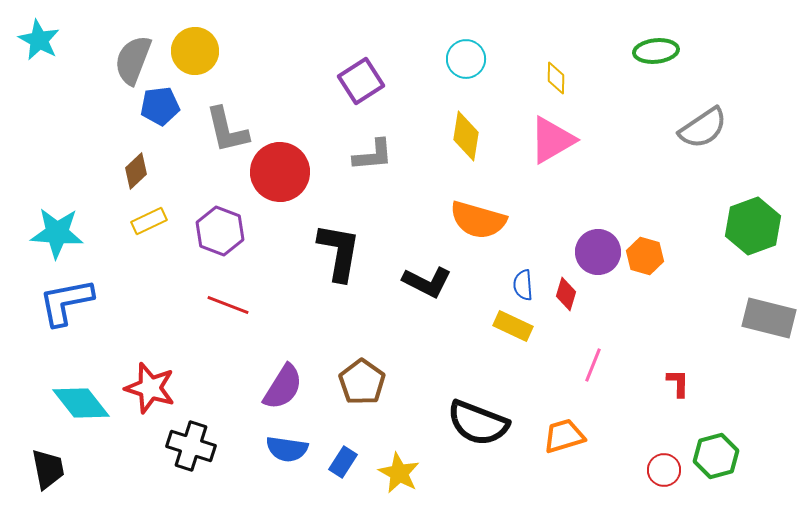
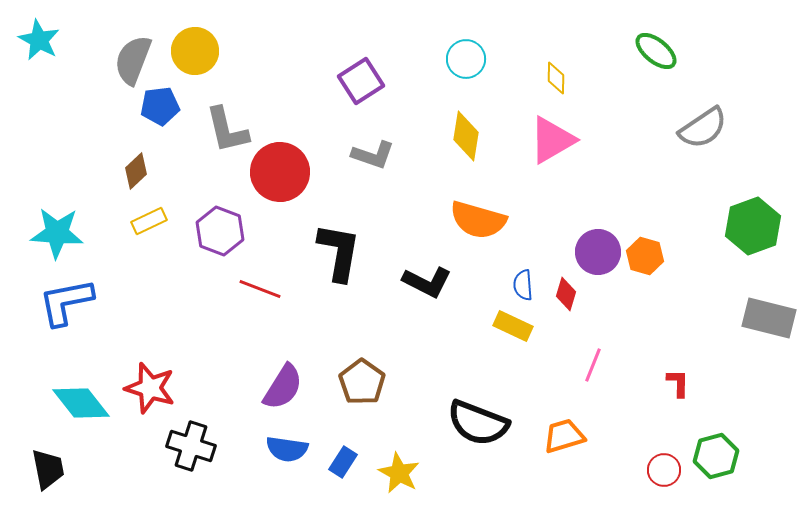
green ellipse at (656, 51): rotated 45 degrees clockwise
gray L-shape at (373, 155): rotated 24 degrees clockwise
red line at (228, 305): moved 32 px right, 16 px up
